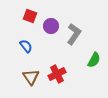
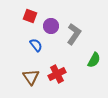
blue semicircle: moved 10 px right, 1 px up
